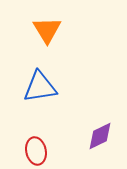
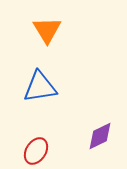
red ellipse: rotated 44 degrees clockwise
